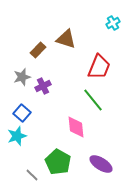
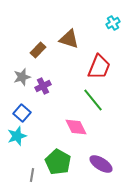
brown triangle: moved 3 px right
pink diamond: rotated 20 degrees counterclockwise
gray line: rotated 56 degrees clockwise
